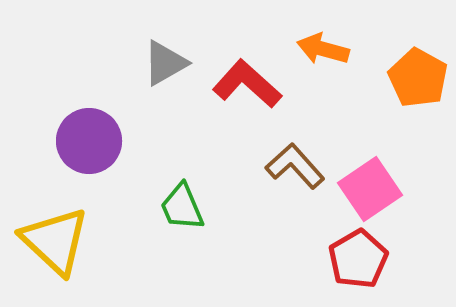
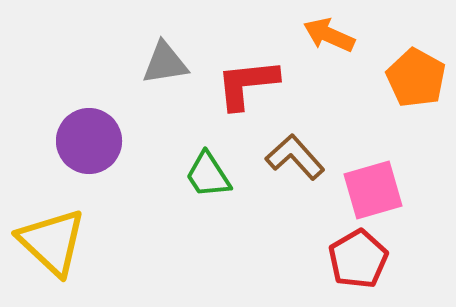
orange arrow: moved 6 px right, 14 px up; rotated 9 degrees clockwise
gray triangle: rotated 21 degrees clockwise
orange pentagon: moved 2 px left
red L-shape: rotated 48 degrees counterclockwise
brown L-shape: moved 9 px up
pink square: moved 3 px right, 1 px down; rotated 18 degrees clockwise
green trapezoid: moved 26 px right, 32 px up; rotated 10 degrees counterclockwise
yellow triangle: moved 3 px left, 1 px down
